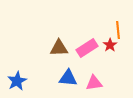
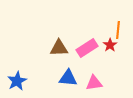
orange line: rotated 12 degrees clockwise
